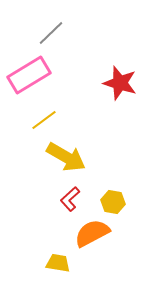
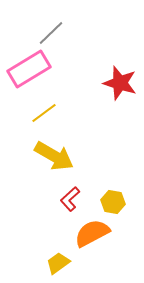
pink rectangle: moved 6 px up
yellow line: moved 7 px up
yellow arrow: moved 12 px left, 1 px up
yellow trapezoid: rotated 45 degrees counterclockwise
